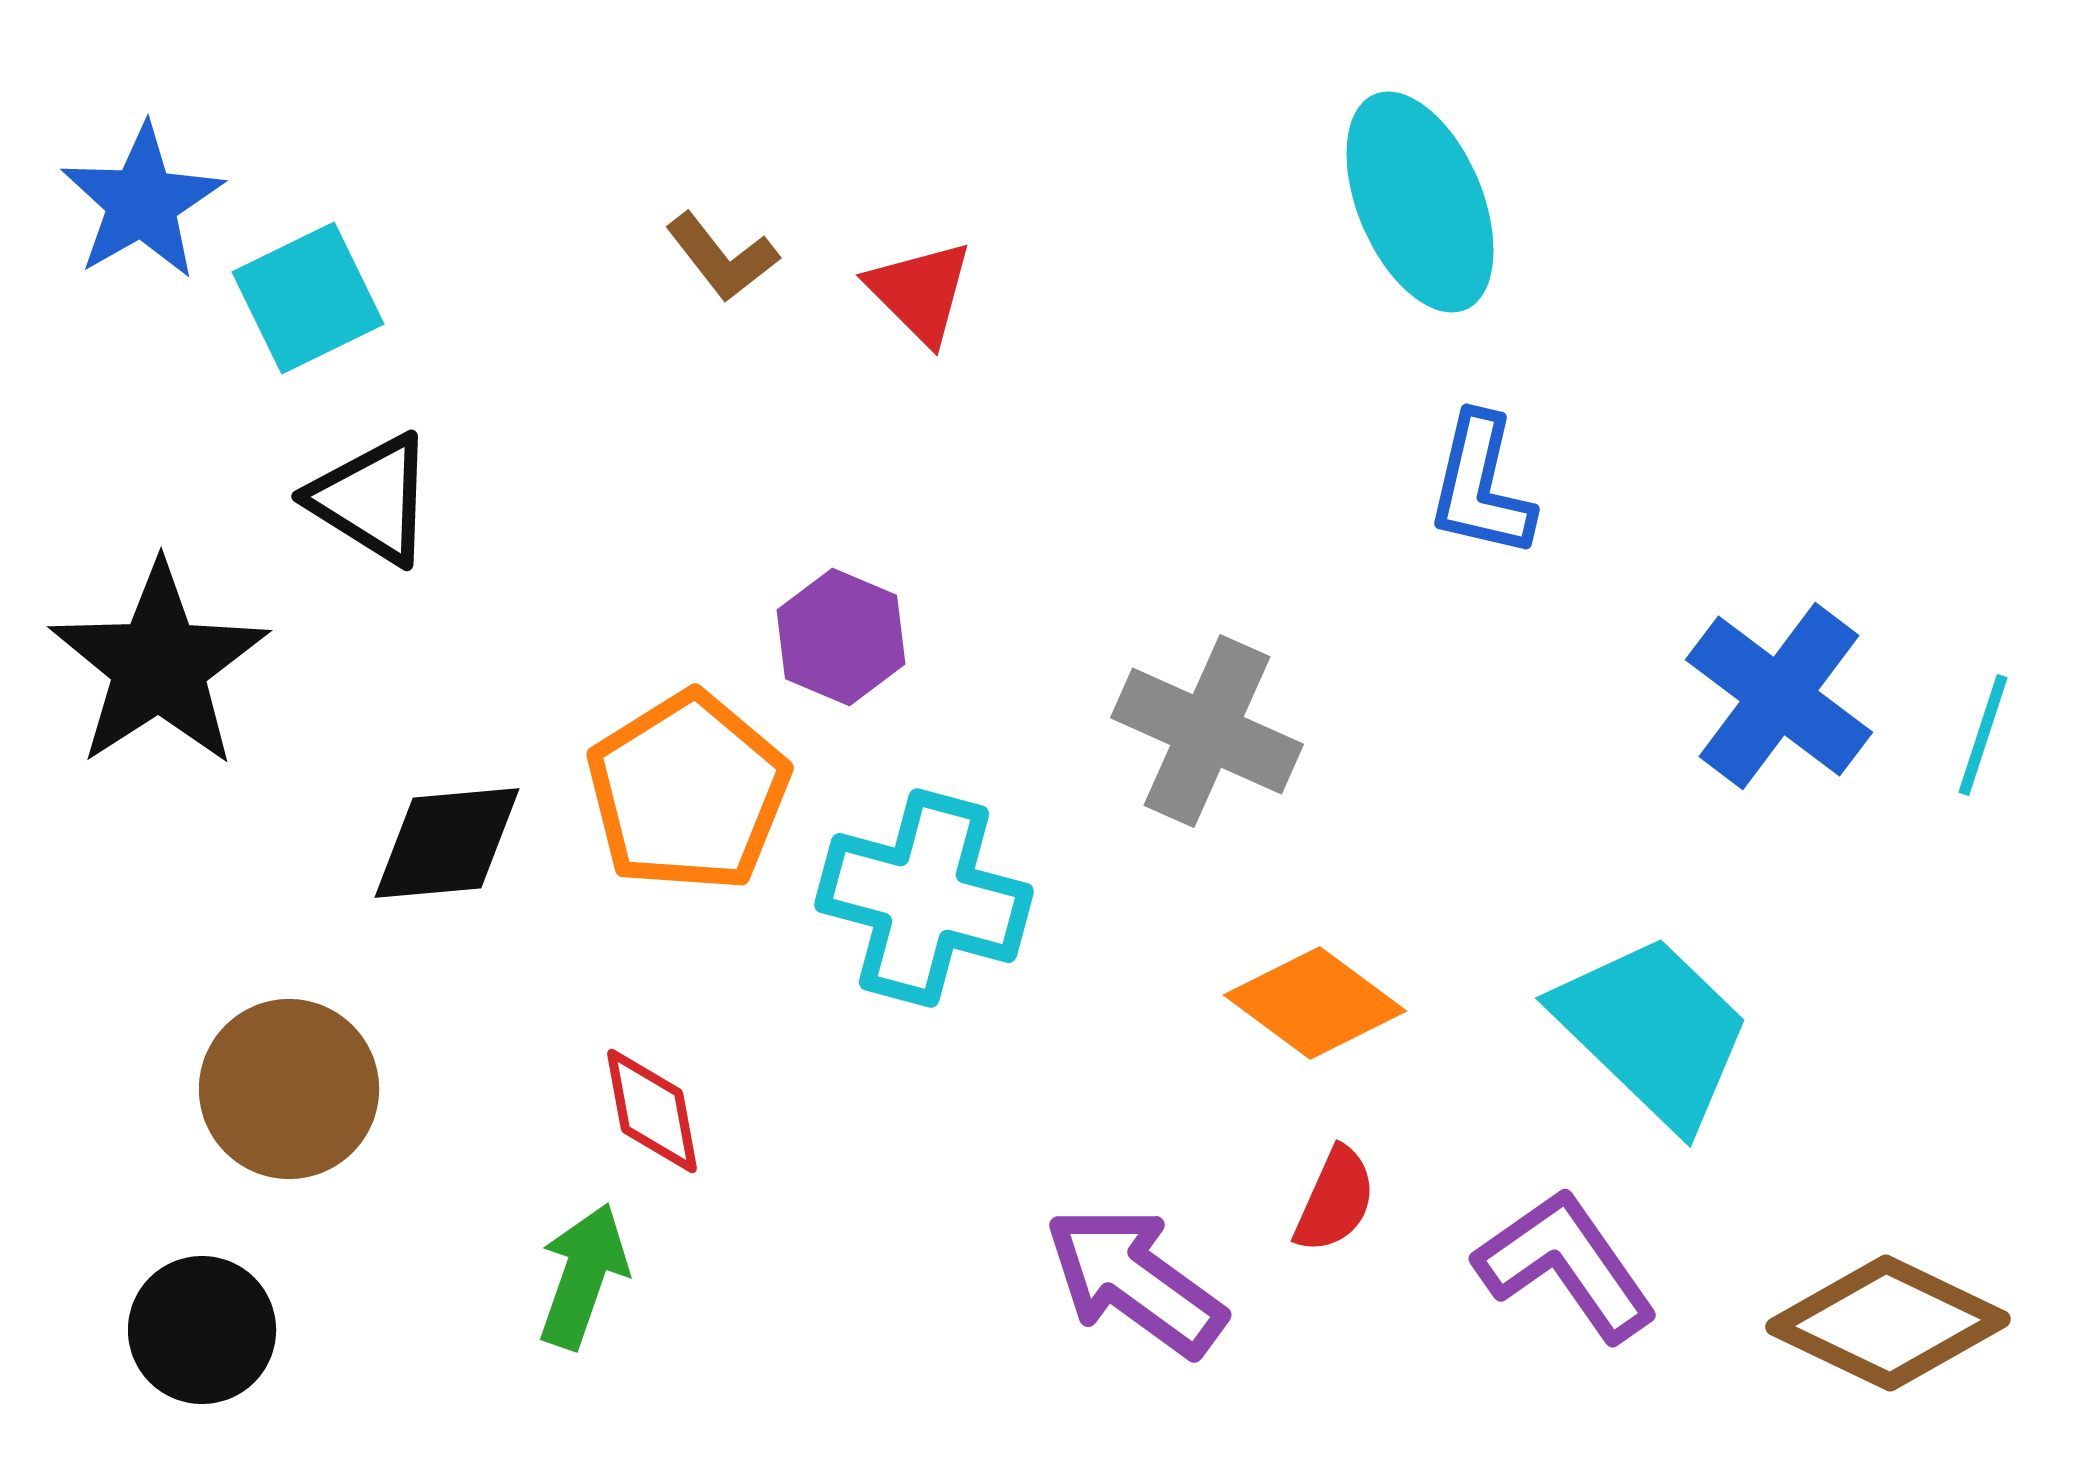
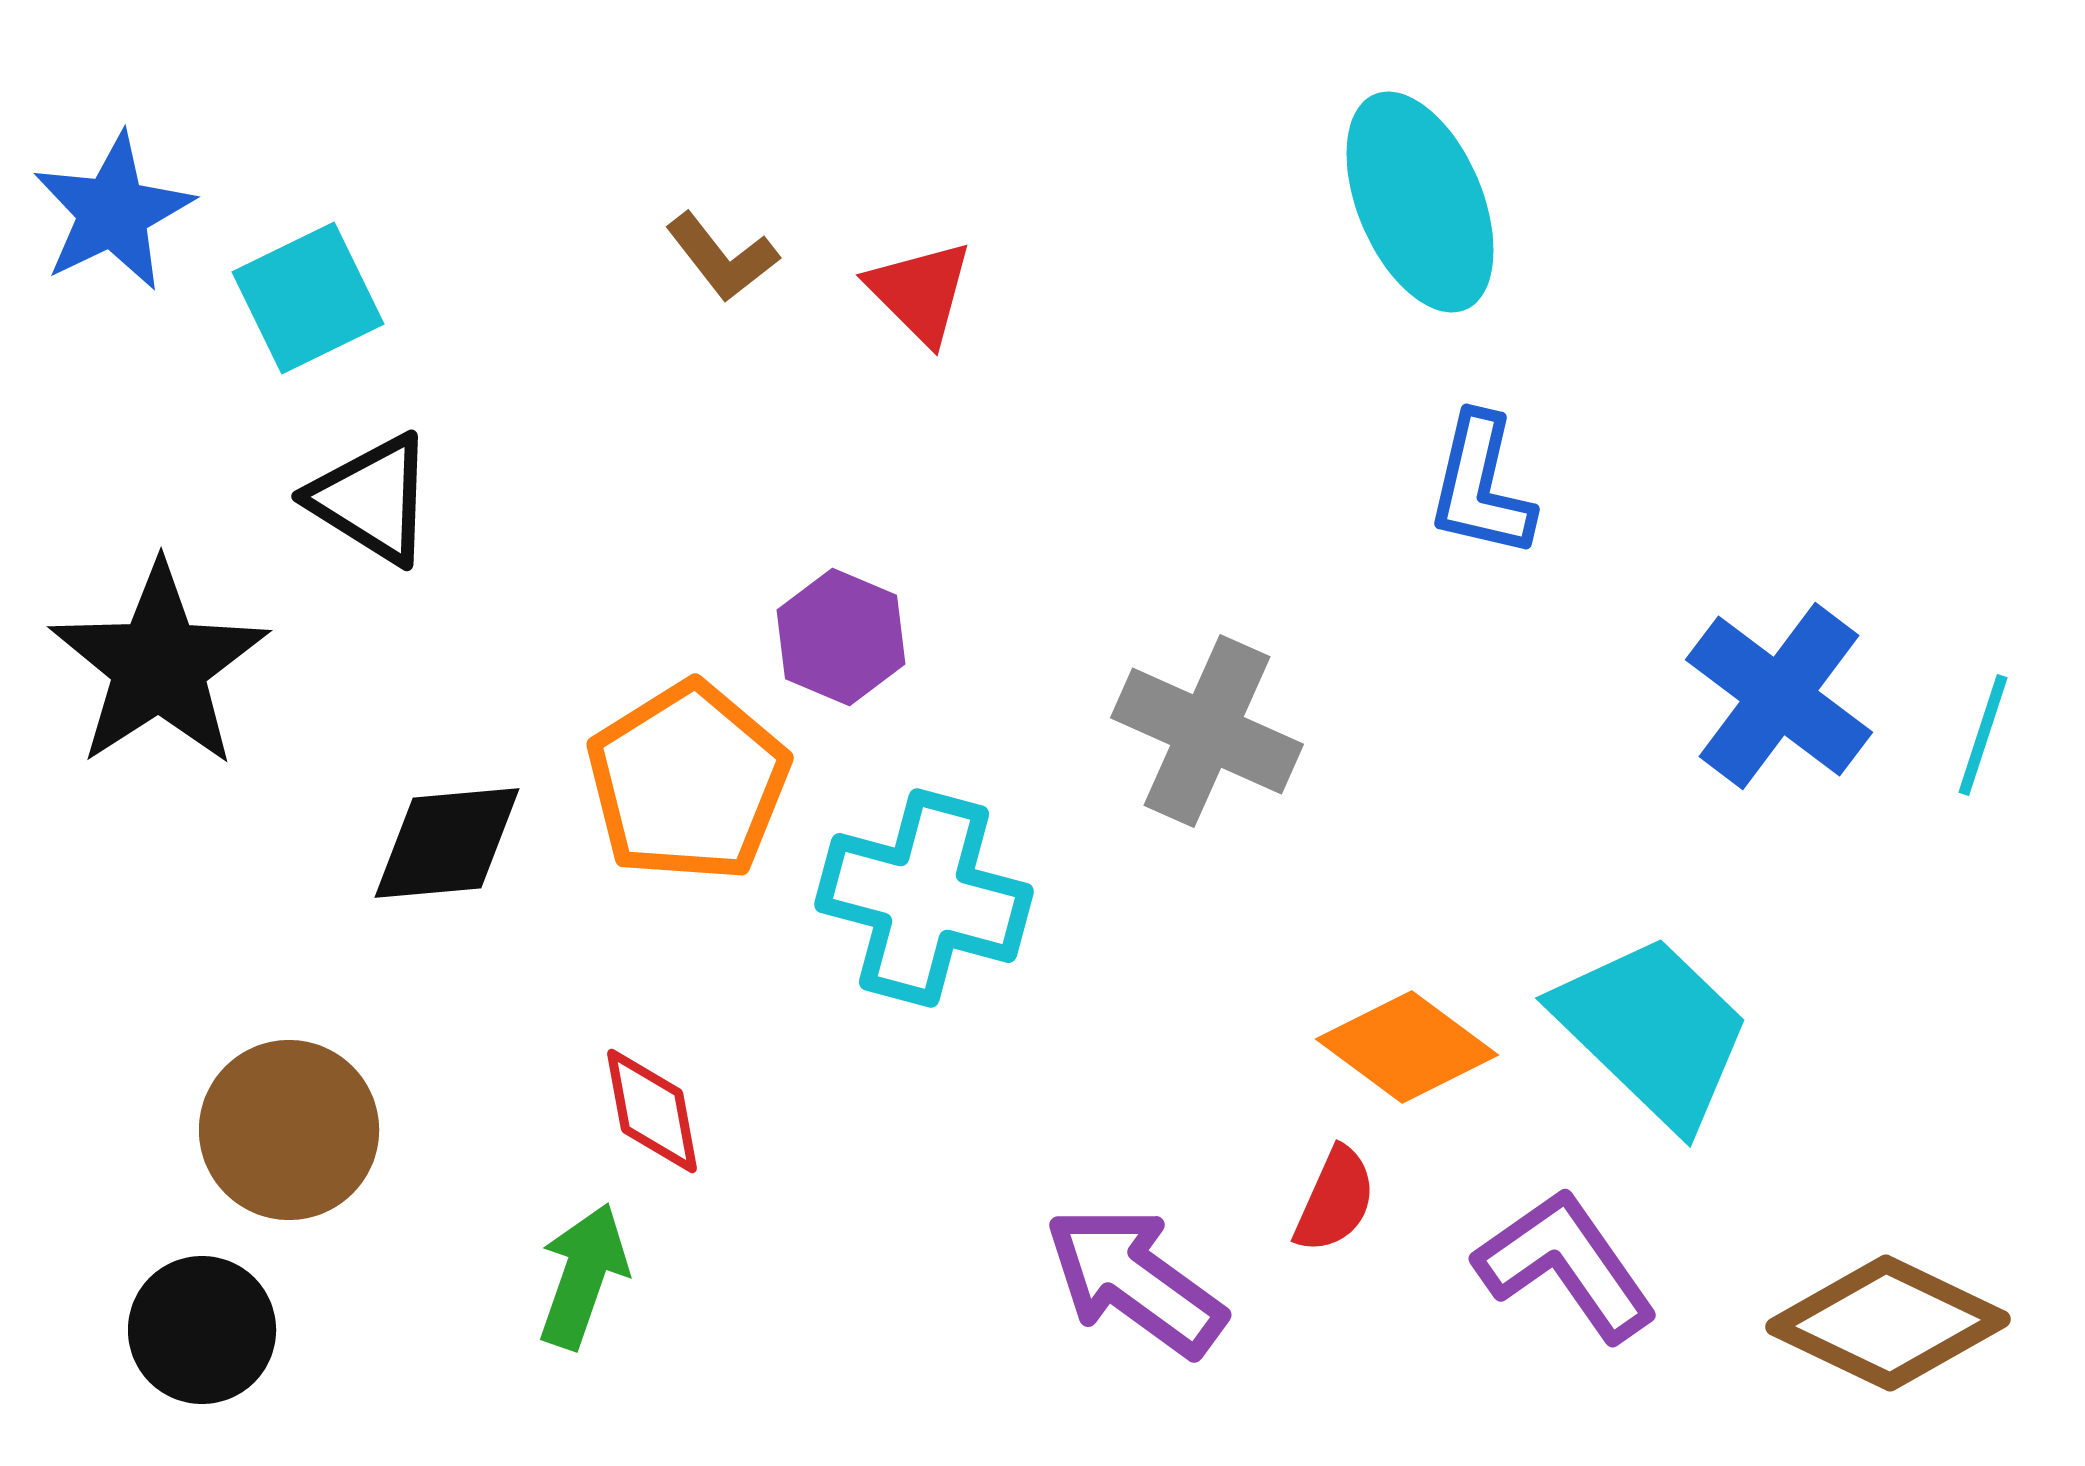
blue star: moved 29 px left, 10 px down; rotated 4 degrees clockwise
orange pentagon: moved 10 px up
orange diamond: moved 92 px right, 44 px down
brown circle: moved 41 px down
